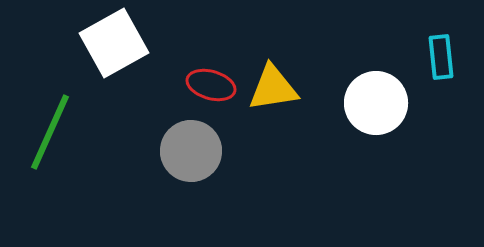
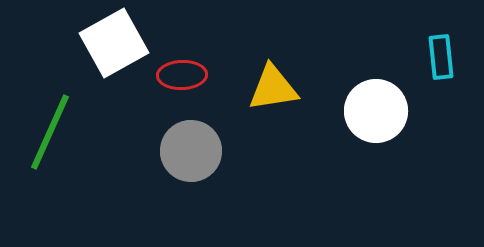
red ellipse: moved 29 px left, 10 px up; rotated 18 degrees counterclockwise
white circle: moved 8 px down
